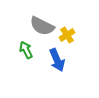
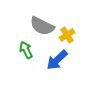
blue arrow: rotated 70 degrees clockwise
